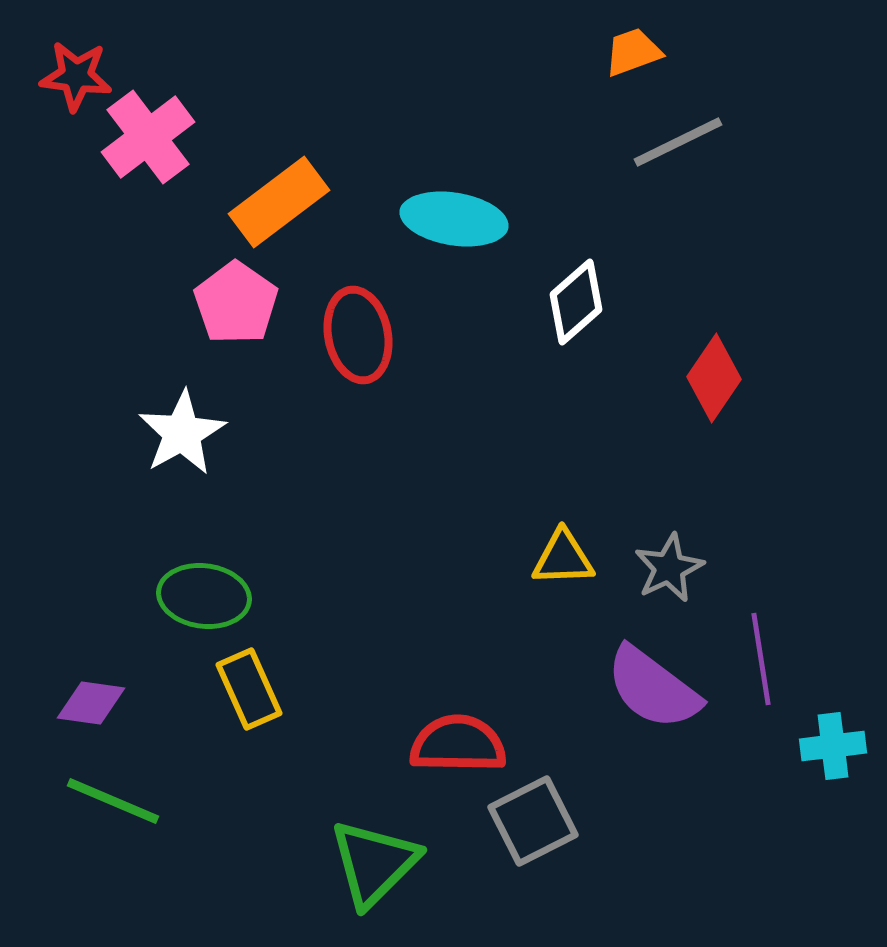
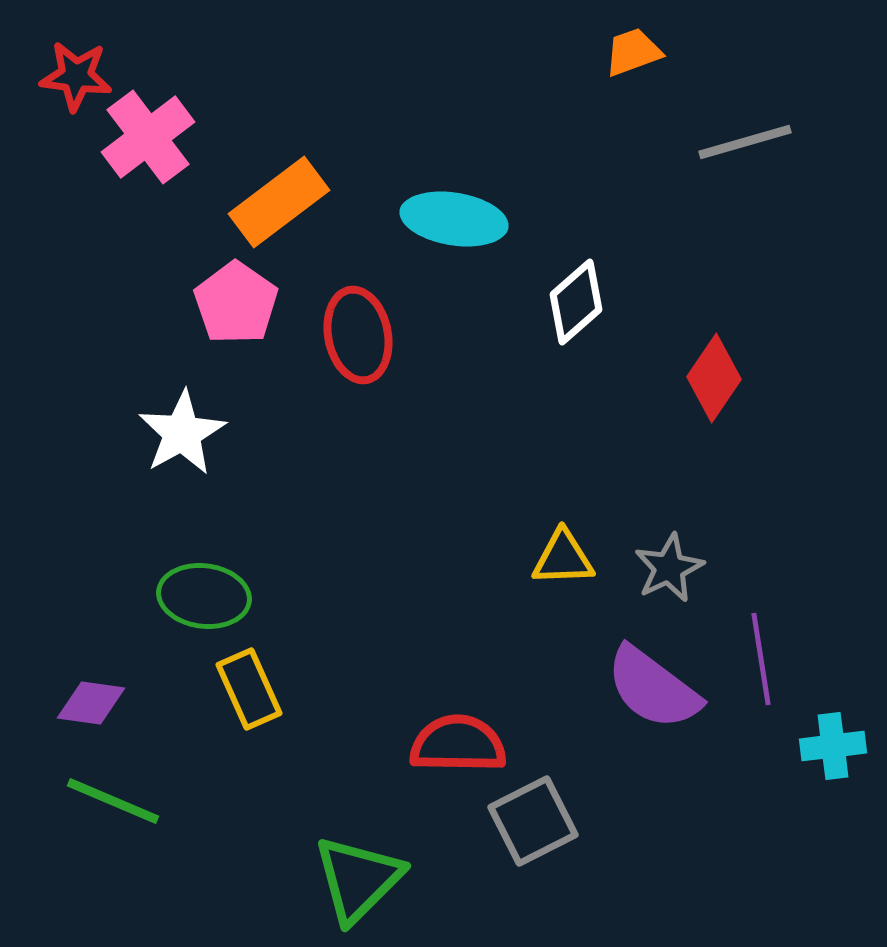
gray line: moved 67 px right; rotated 10 degrees clockwise
green triangle: moved 16 px left, 16 px down
